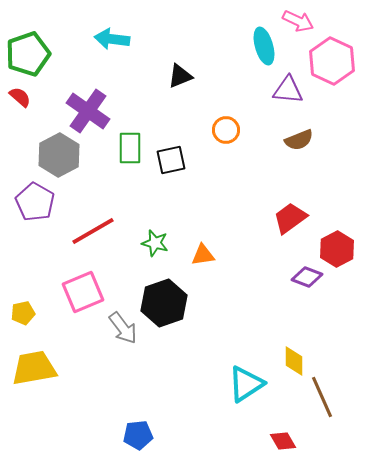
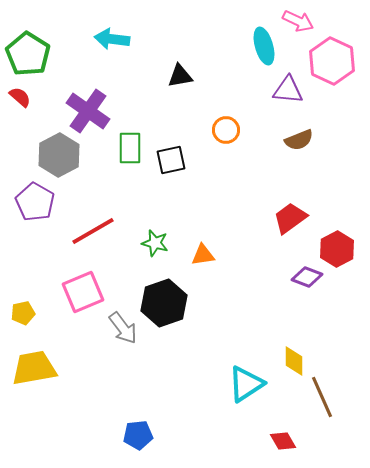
green pentagon: rotated 21 degrees counterclockwise
black triangle: rotated 12 degrees clockwise
